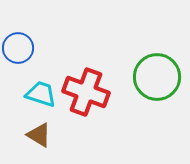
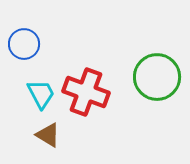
blue circle: moved 6 px right, 4 px up
cyan trapezoid: rotated 44 degrees clockwise
brown triangle: moved 9 px right
